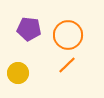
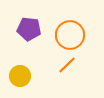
orange circle: moved 2 px right
yellow circle: moved 2 px right, 3 px down
